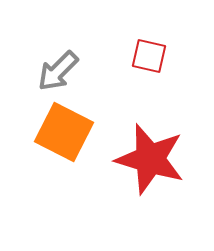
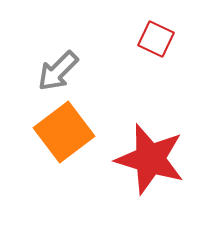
red square: moved 7 px right, 17 px up; rotated 12 degrees clockwise
orange square: rotated 26 degrees clockwise
